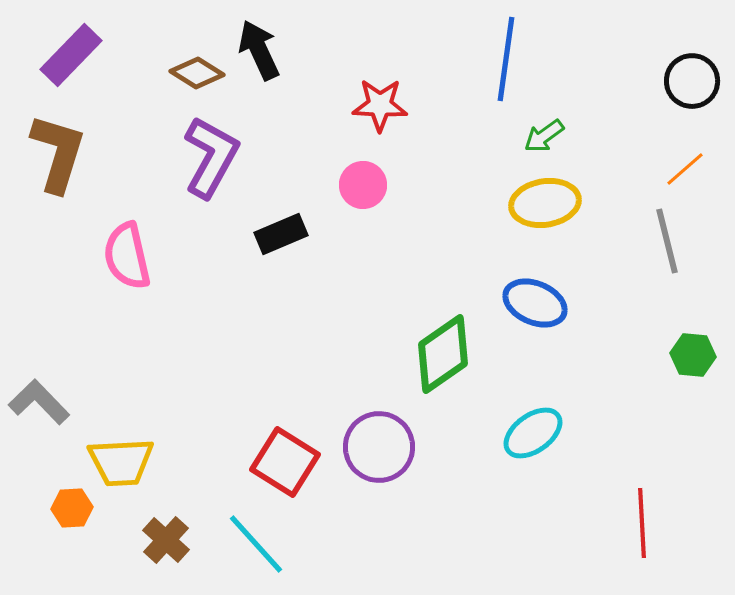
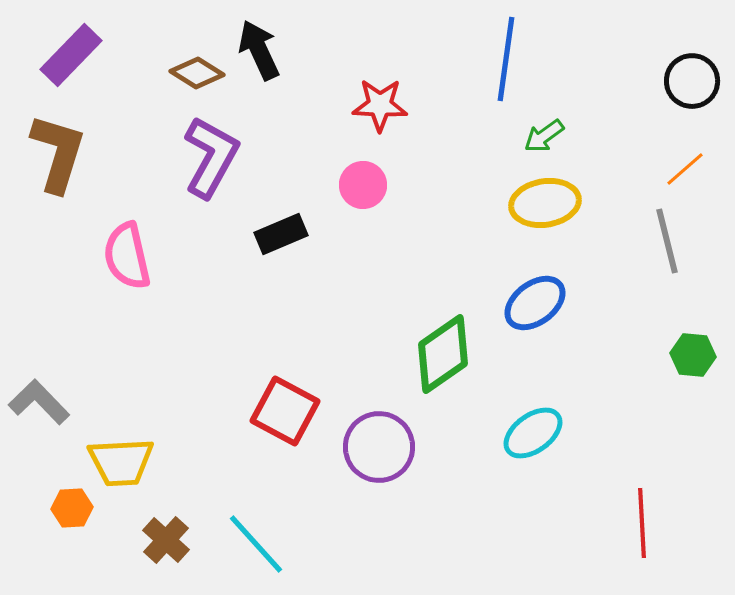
blue ellipse: rotated 60 degrees counterclockwise
red square: moved 51 px up; rotated 4 degrees counterclockwise
